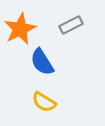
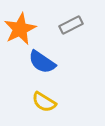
blue semicircle: rotated 24 degrees counterclockwise
